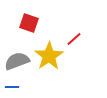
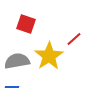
red square: moved 3 px left, 1 px down
gray semicircle: rotated 10 degrees clockwise
